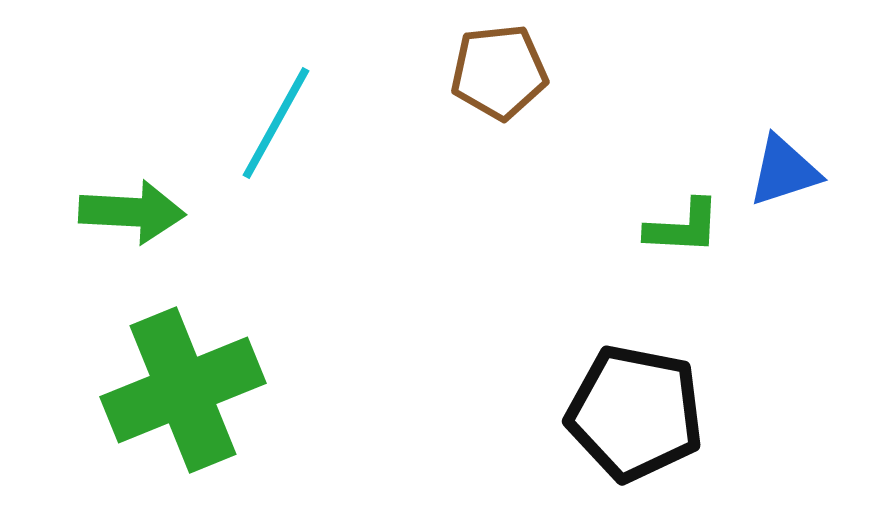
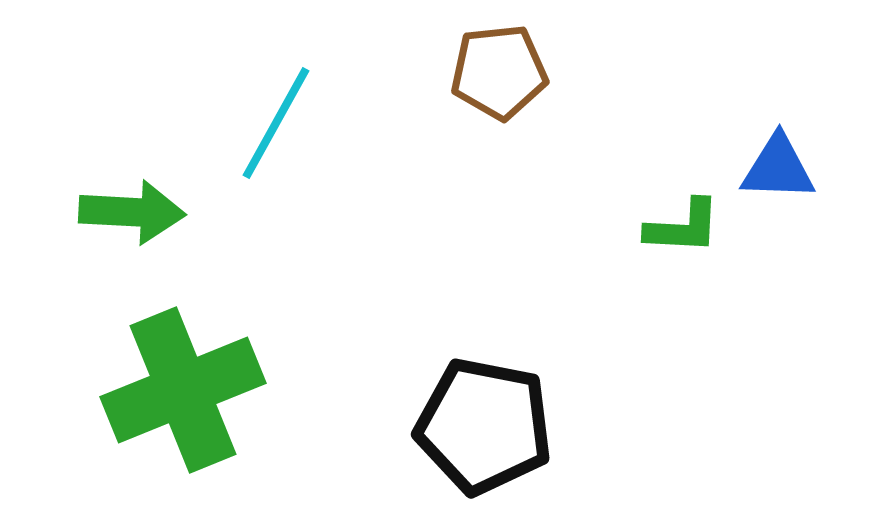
blue triangle: moved 6 px left, 3 px up; rotated 20 degrees clockwise
black pentagon: moved 151 px left, 13 px down
